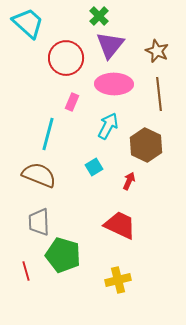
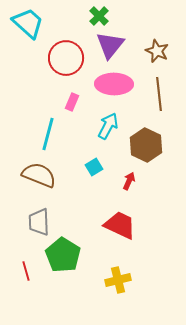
green pentagon: rotated 16 degrees clockwise
